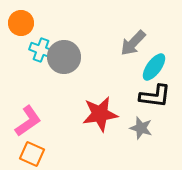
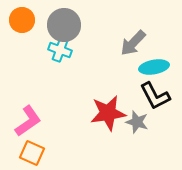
orange circle: moved 1 px right, 3 px up
cyan cross: moved 19 px right
gray circle: moved 32 px up
cyan ellipse: rotated 44 degrees clockwise
black L-shape: rotated 56 degrees clockwise
red star: moved 8 px right, 1 px up
gray star: moved 4 px left, 6 px up
orange square: moved 1 px up
